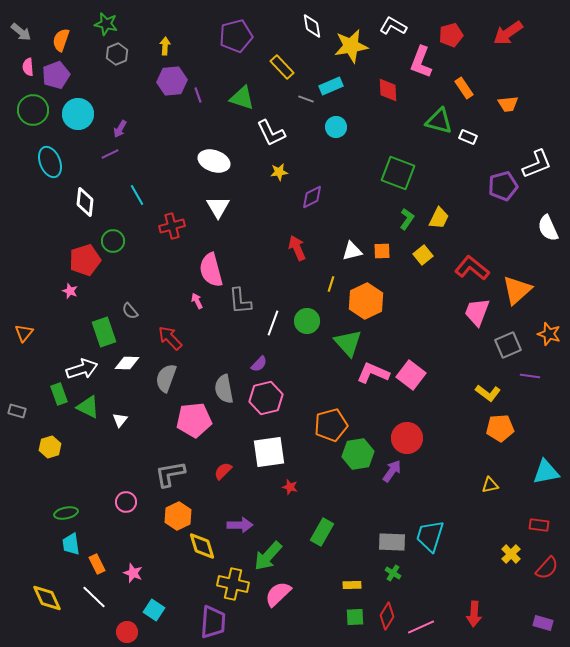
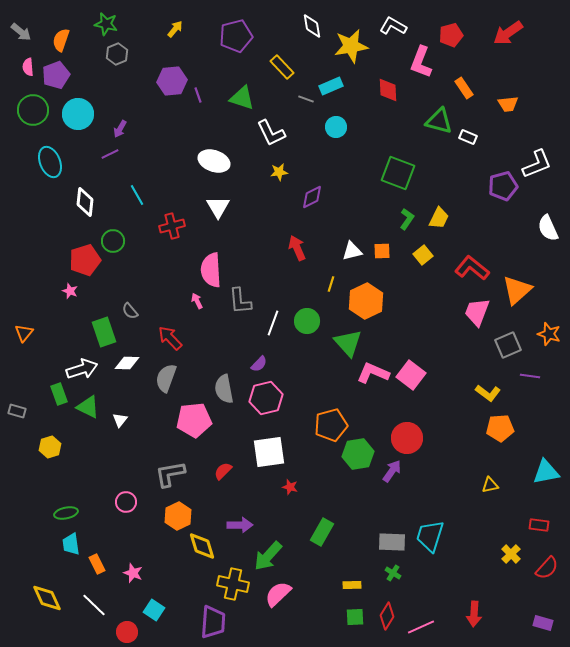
yellow arrow at (165, 46): moved 10 px right, 17 px up; rotated 36 degrees clockwise
pink semicircle at (211, 270): rotated 12 degrees clockwise
white line at (94, 597): moved 8 px down
